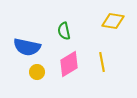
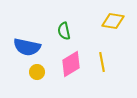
pink diamond: moved 2 px right
